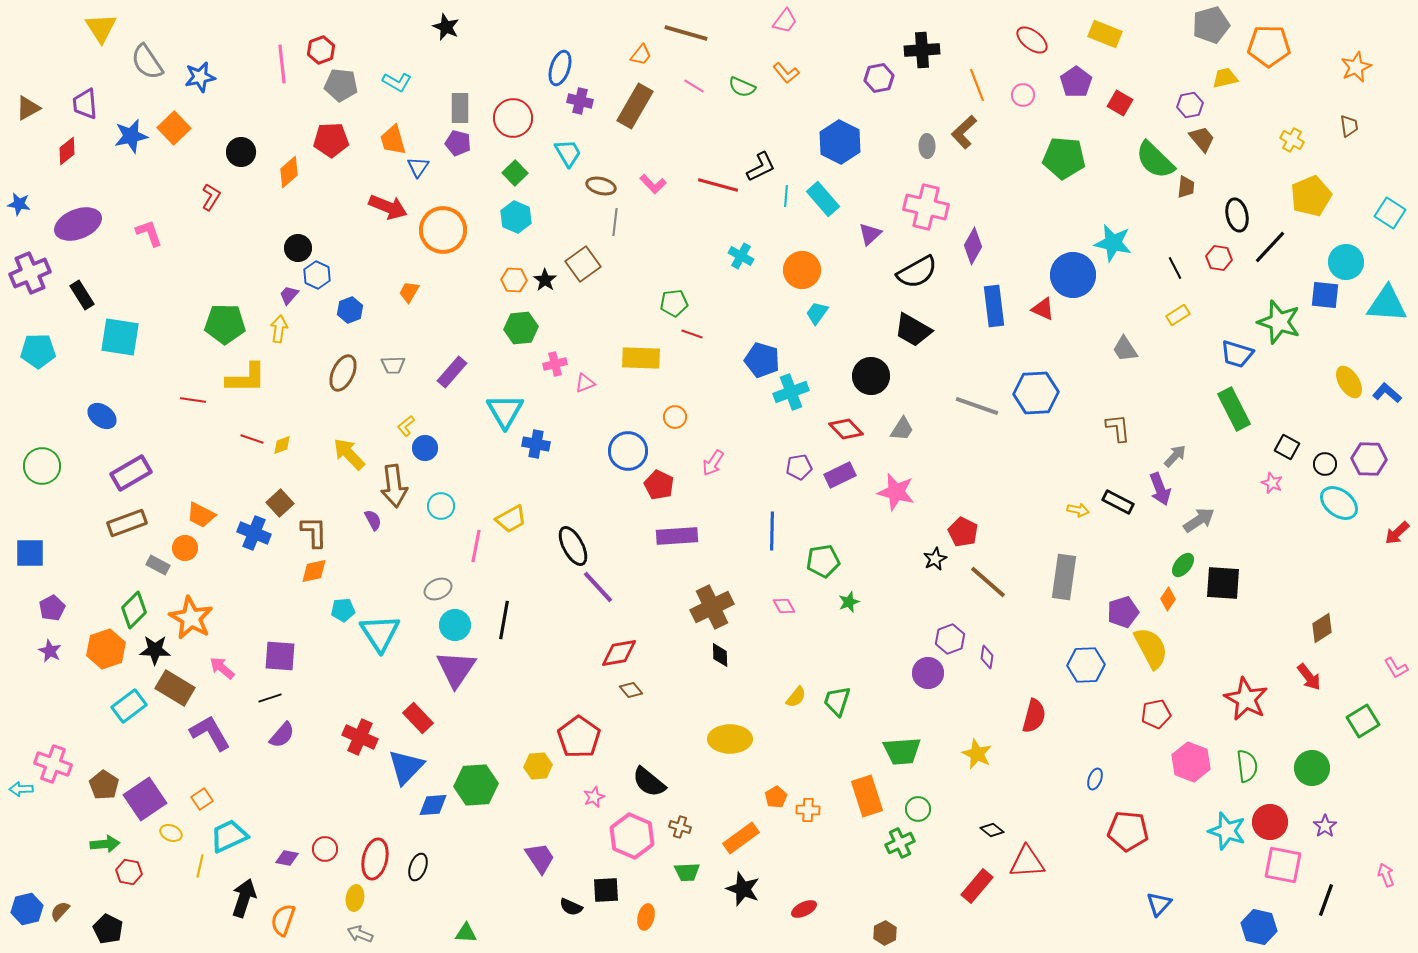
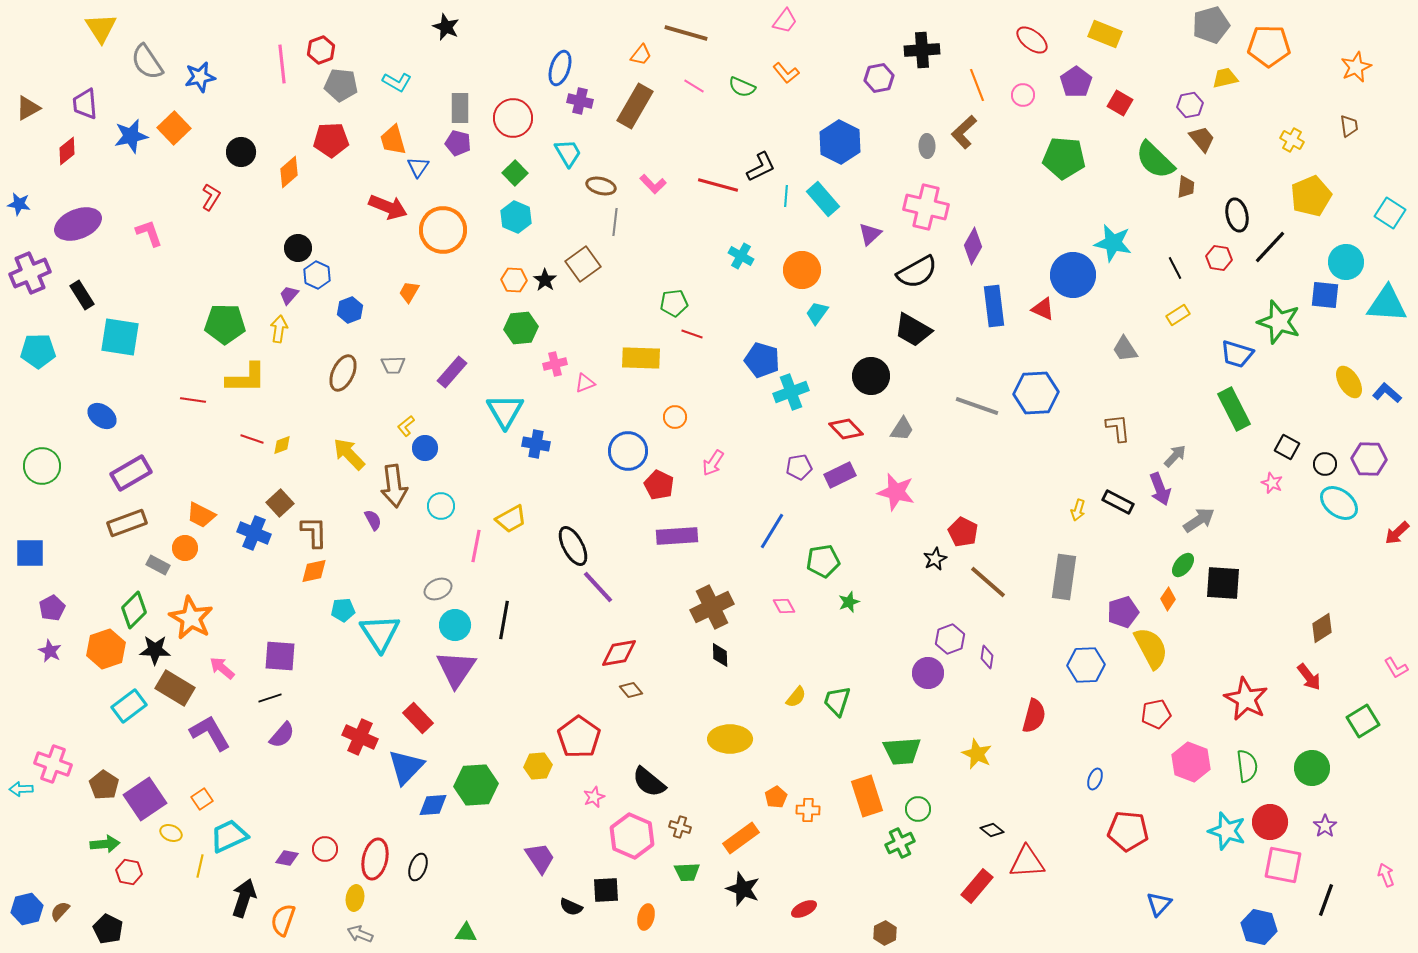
yellow arrow at (1078, 510): rotated 95 degrees clockwise
blue line at (772, 531): rotated 30 degrees clockwise
